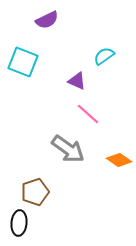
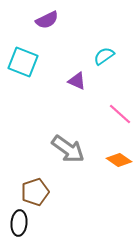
pink line: moved 32 px right
